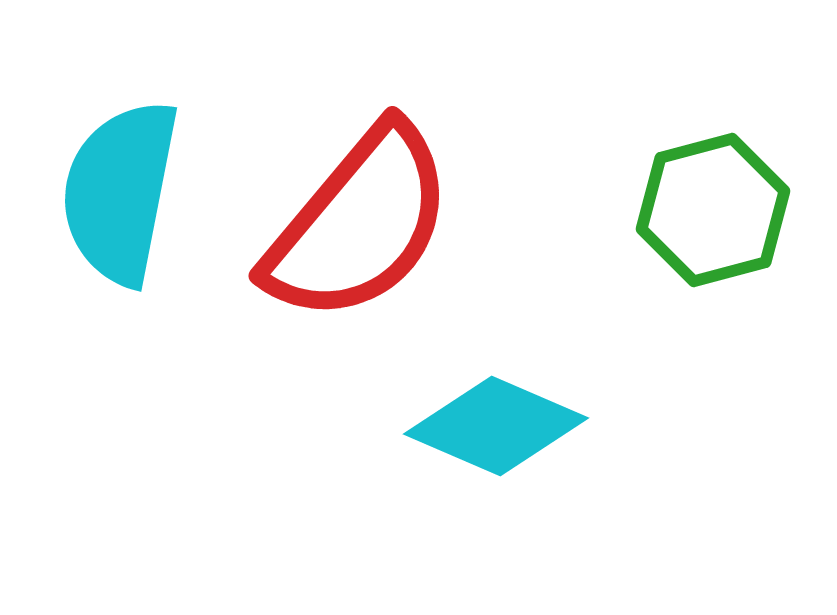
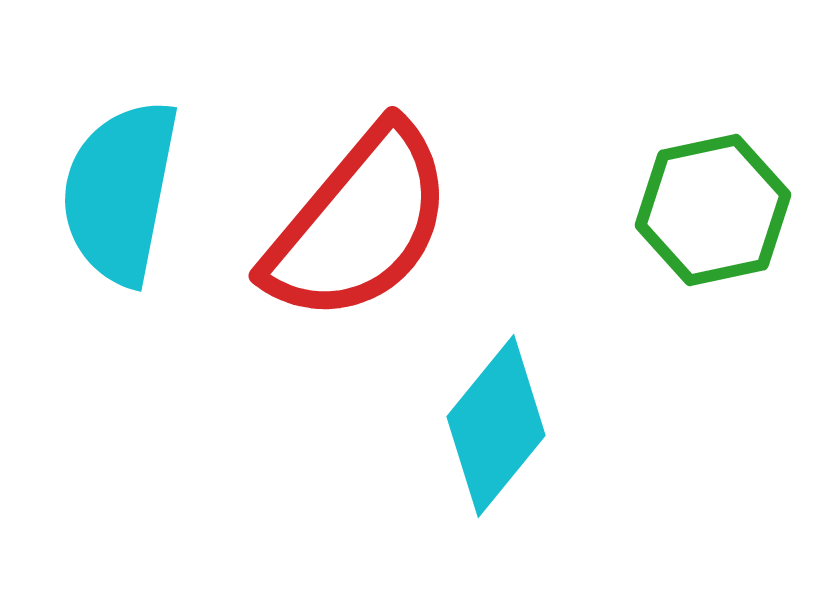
green hexagon: rotated 3 degrees clockwise
cyan diamond: rotated 74 degrees counterclockwise
